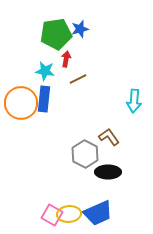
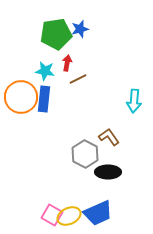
red arrow: moved 1 px right, 4 px down
orange circle: moved 6 px up
yellow ellipse: moved 2 px down; rotated 20 degrees counterclockwise
